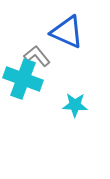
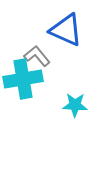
blue triangle: moved 1 px left, 2 px up
cyan cross: rotated 30 degrees counterclockwise
